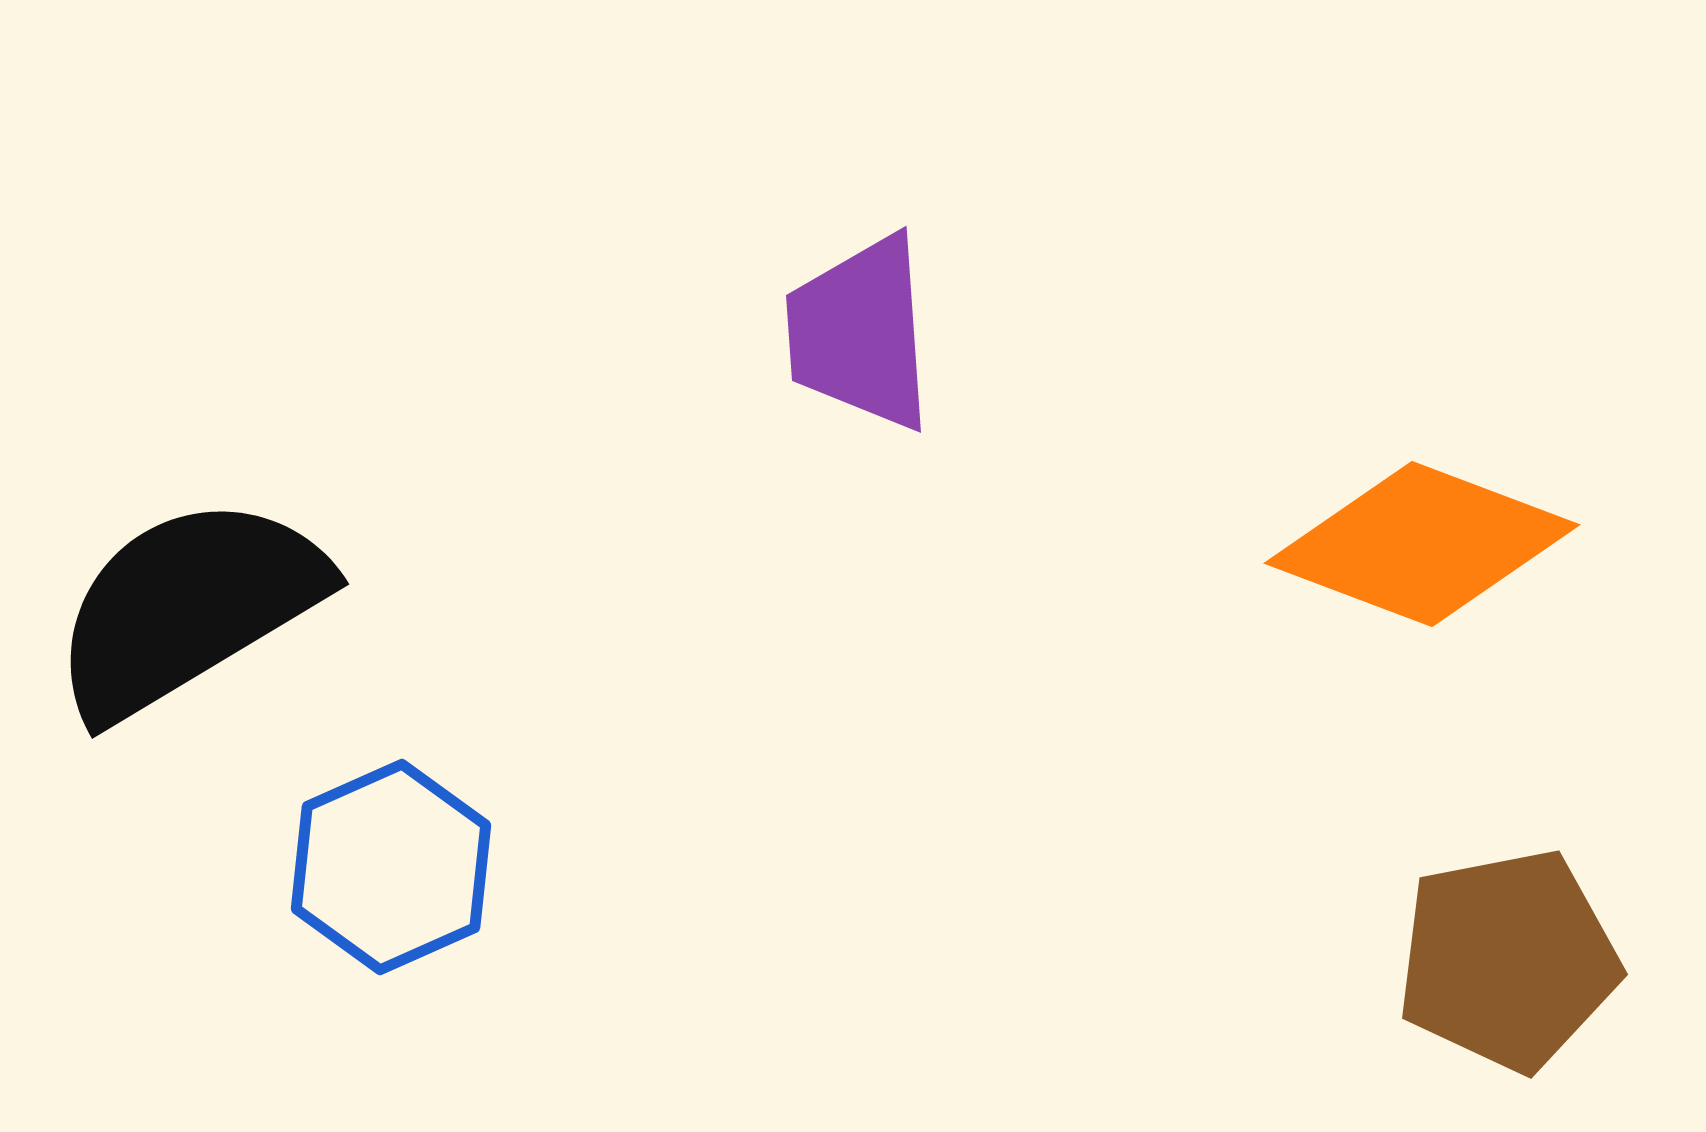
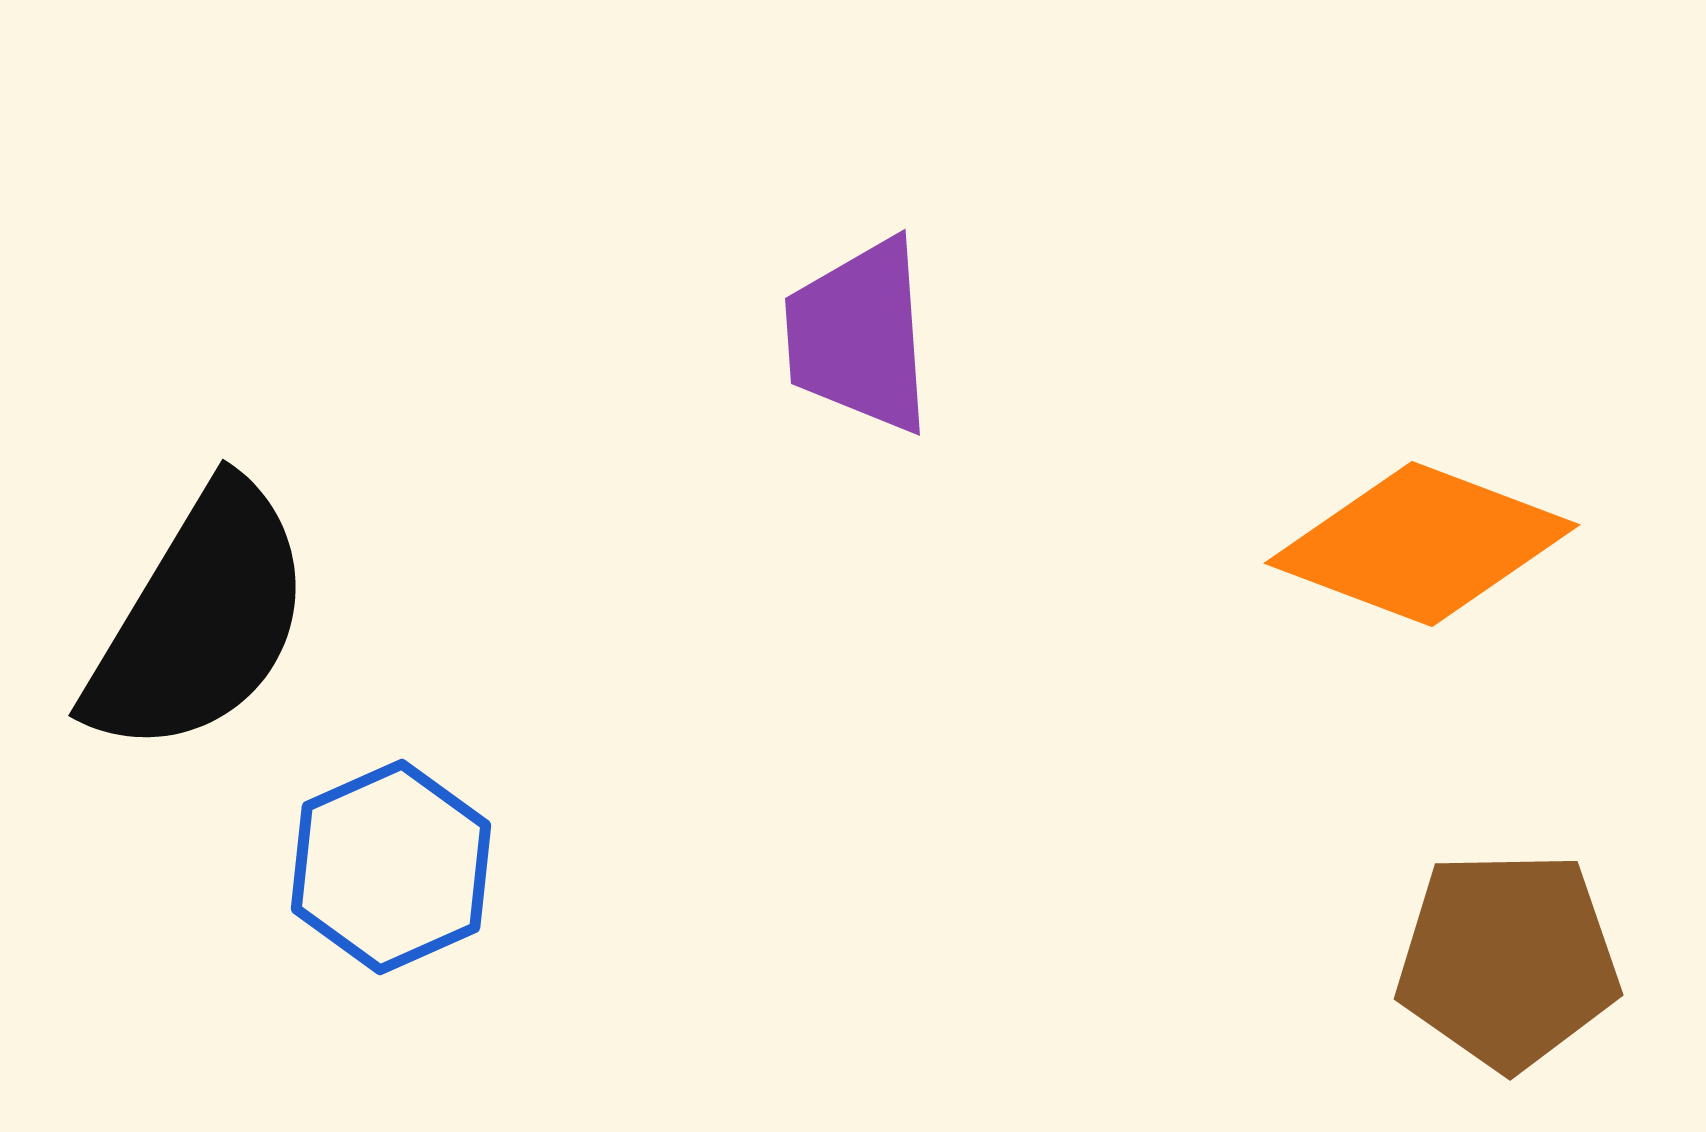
purple trapezoid: moved 1 px left, 3 px down
black semicircle: moved 12 px right, 13 px down; rotated 152 degrees clockwise
brown pentagon: rotated 10 degrees clockwise
